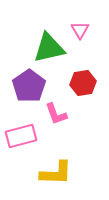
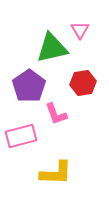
green triangle: moved 3 px right
